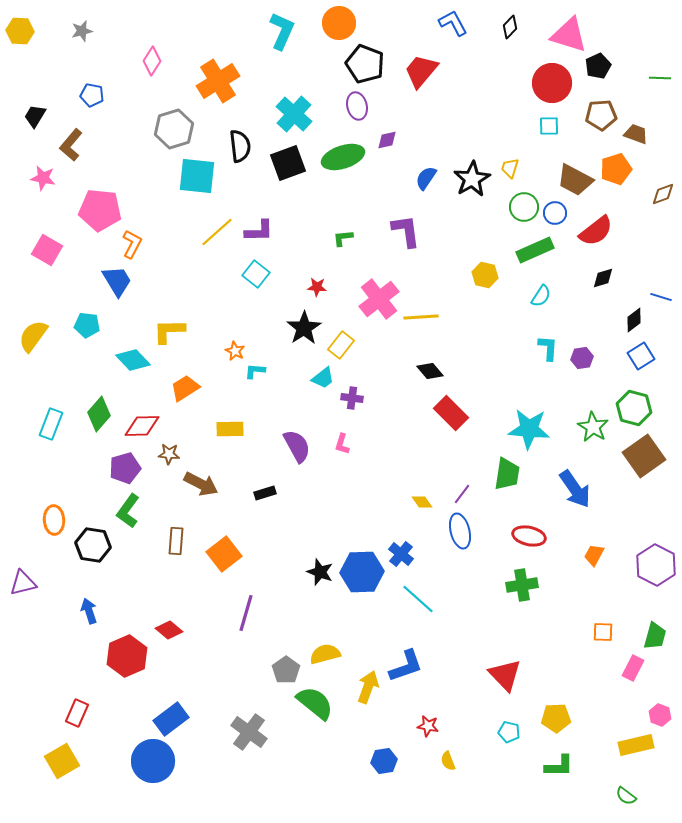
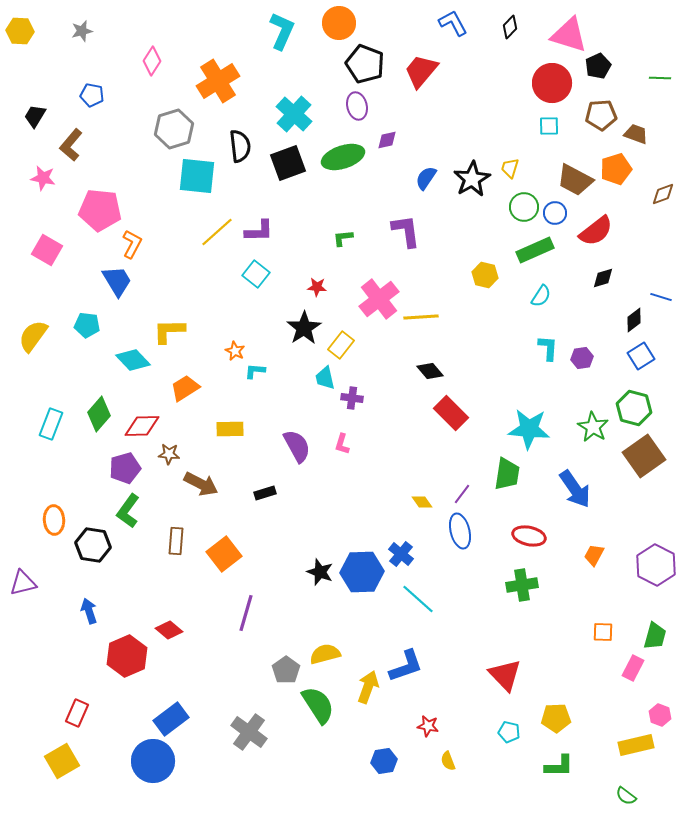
cyan trapezoid at (323, 378): moved 2 px right; rotated 115 degrees clockwise
green semicircle at (315, 703): moved 3 px right, 2 px down; rotated 18 degrees clockwise
